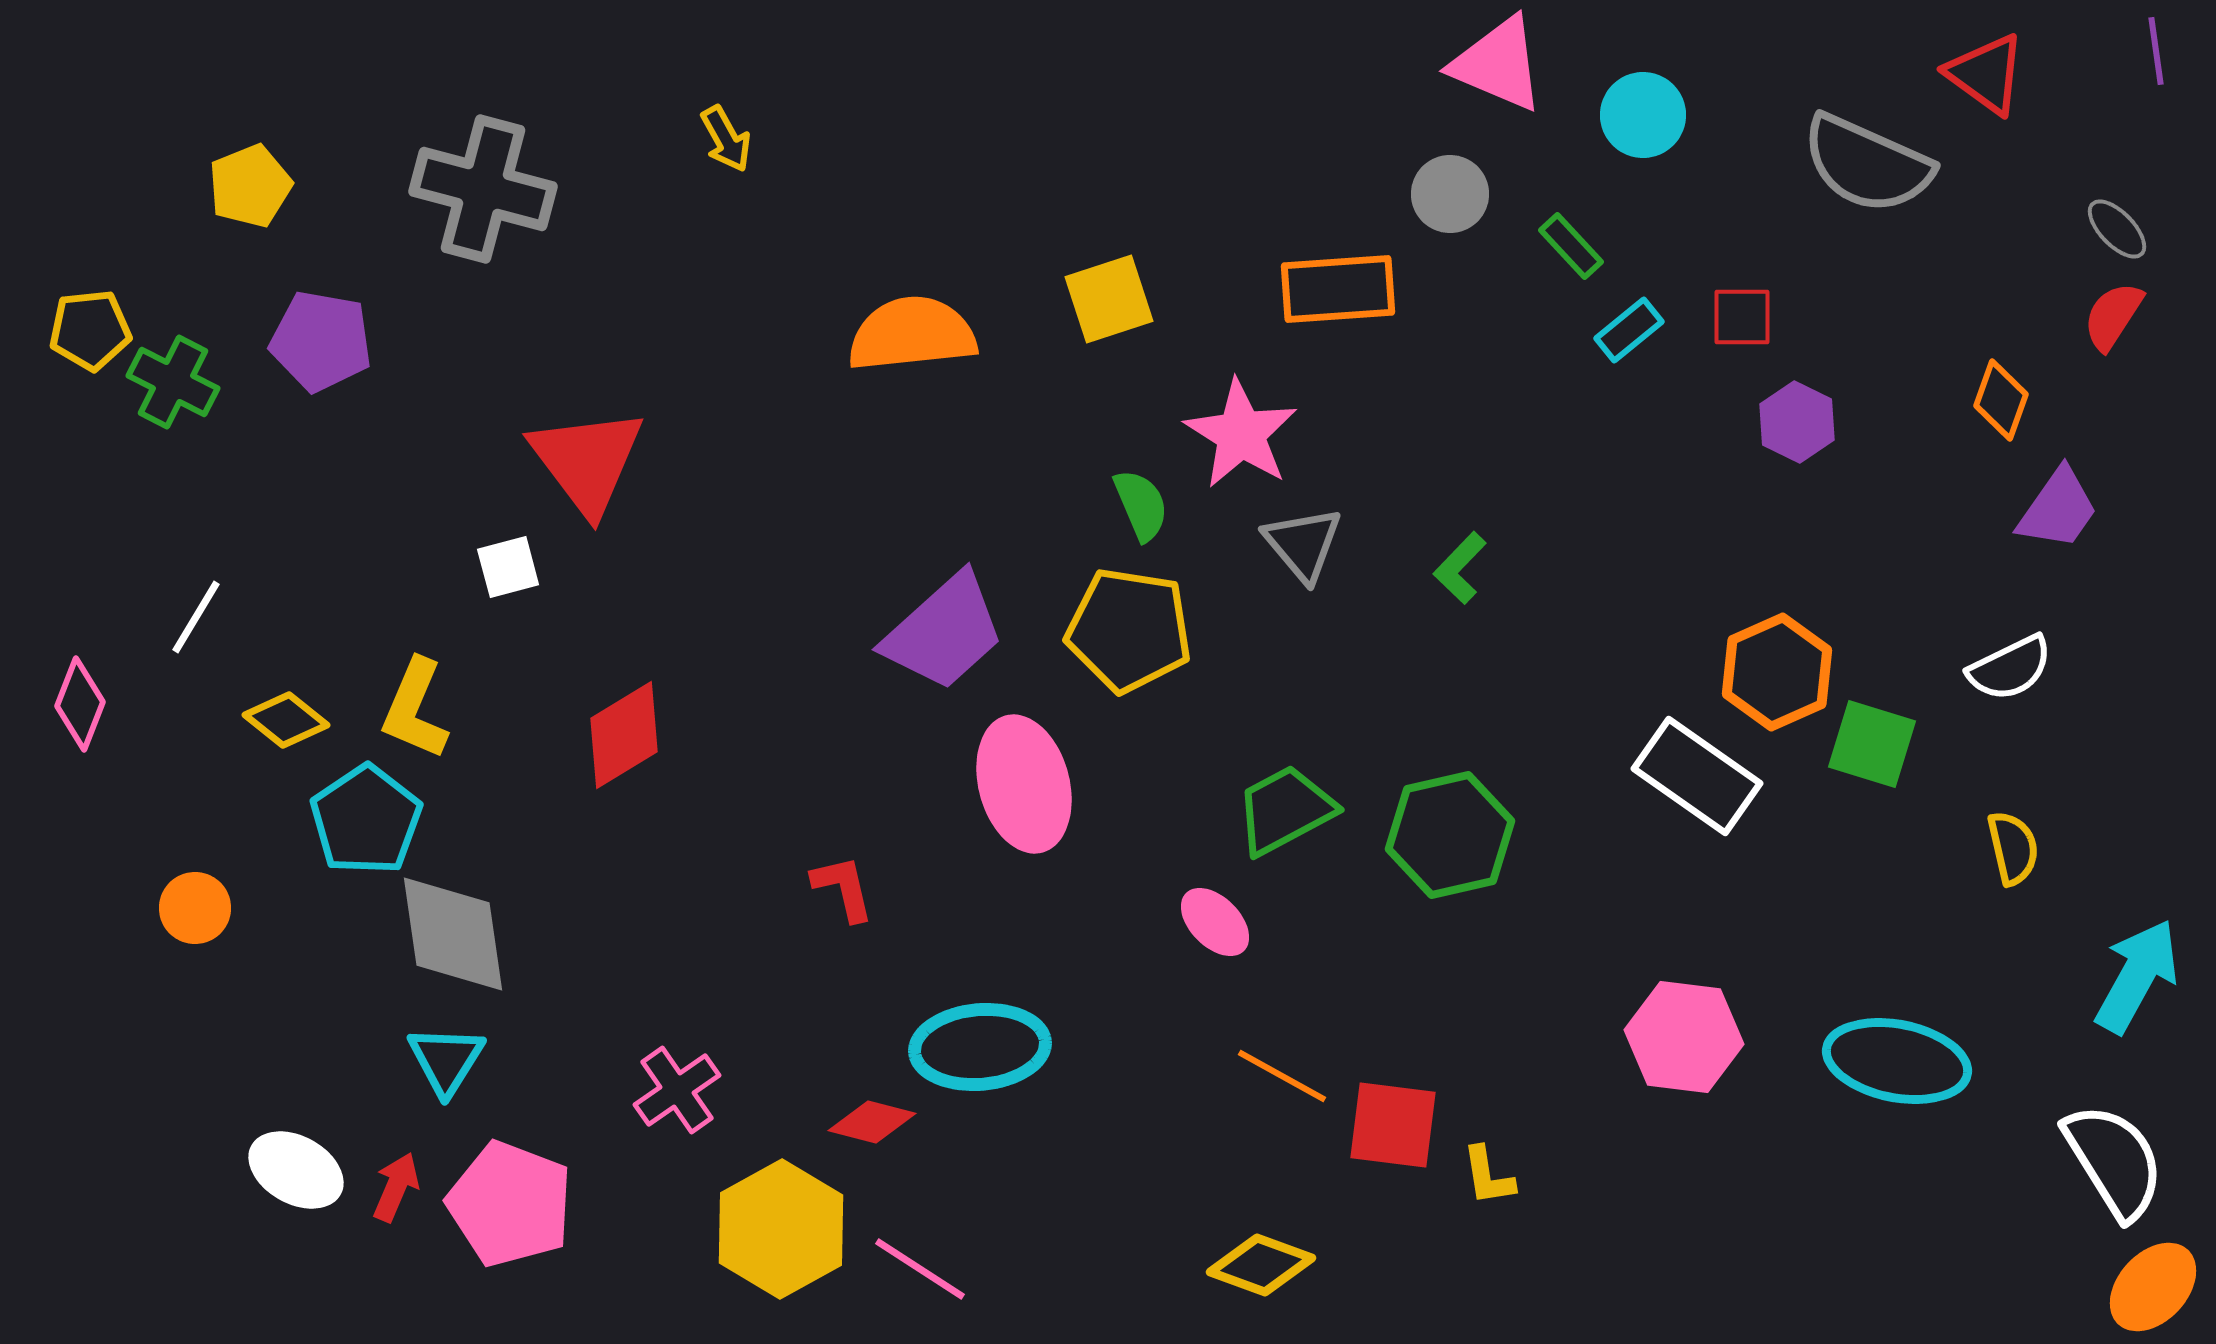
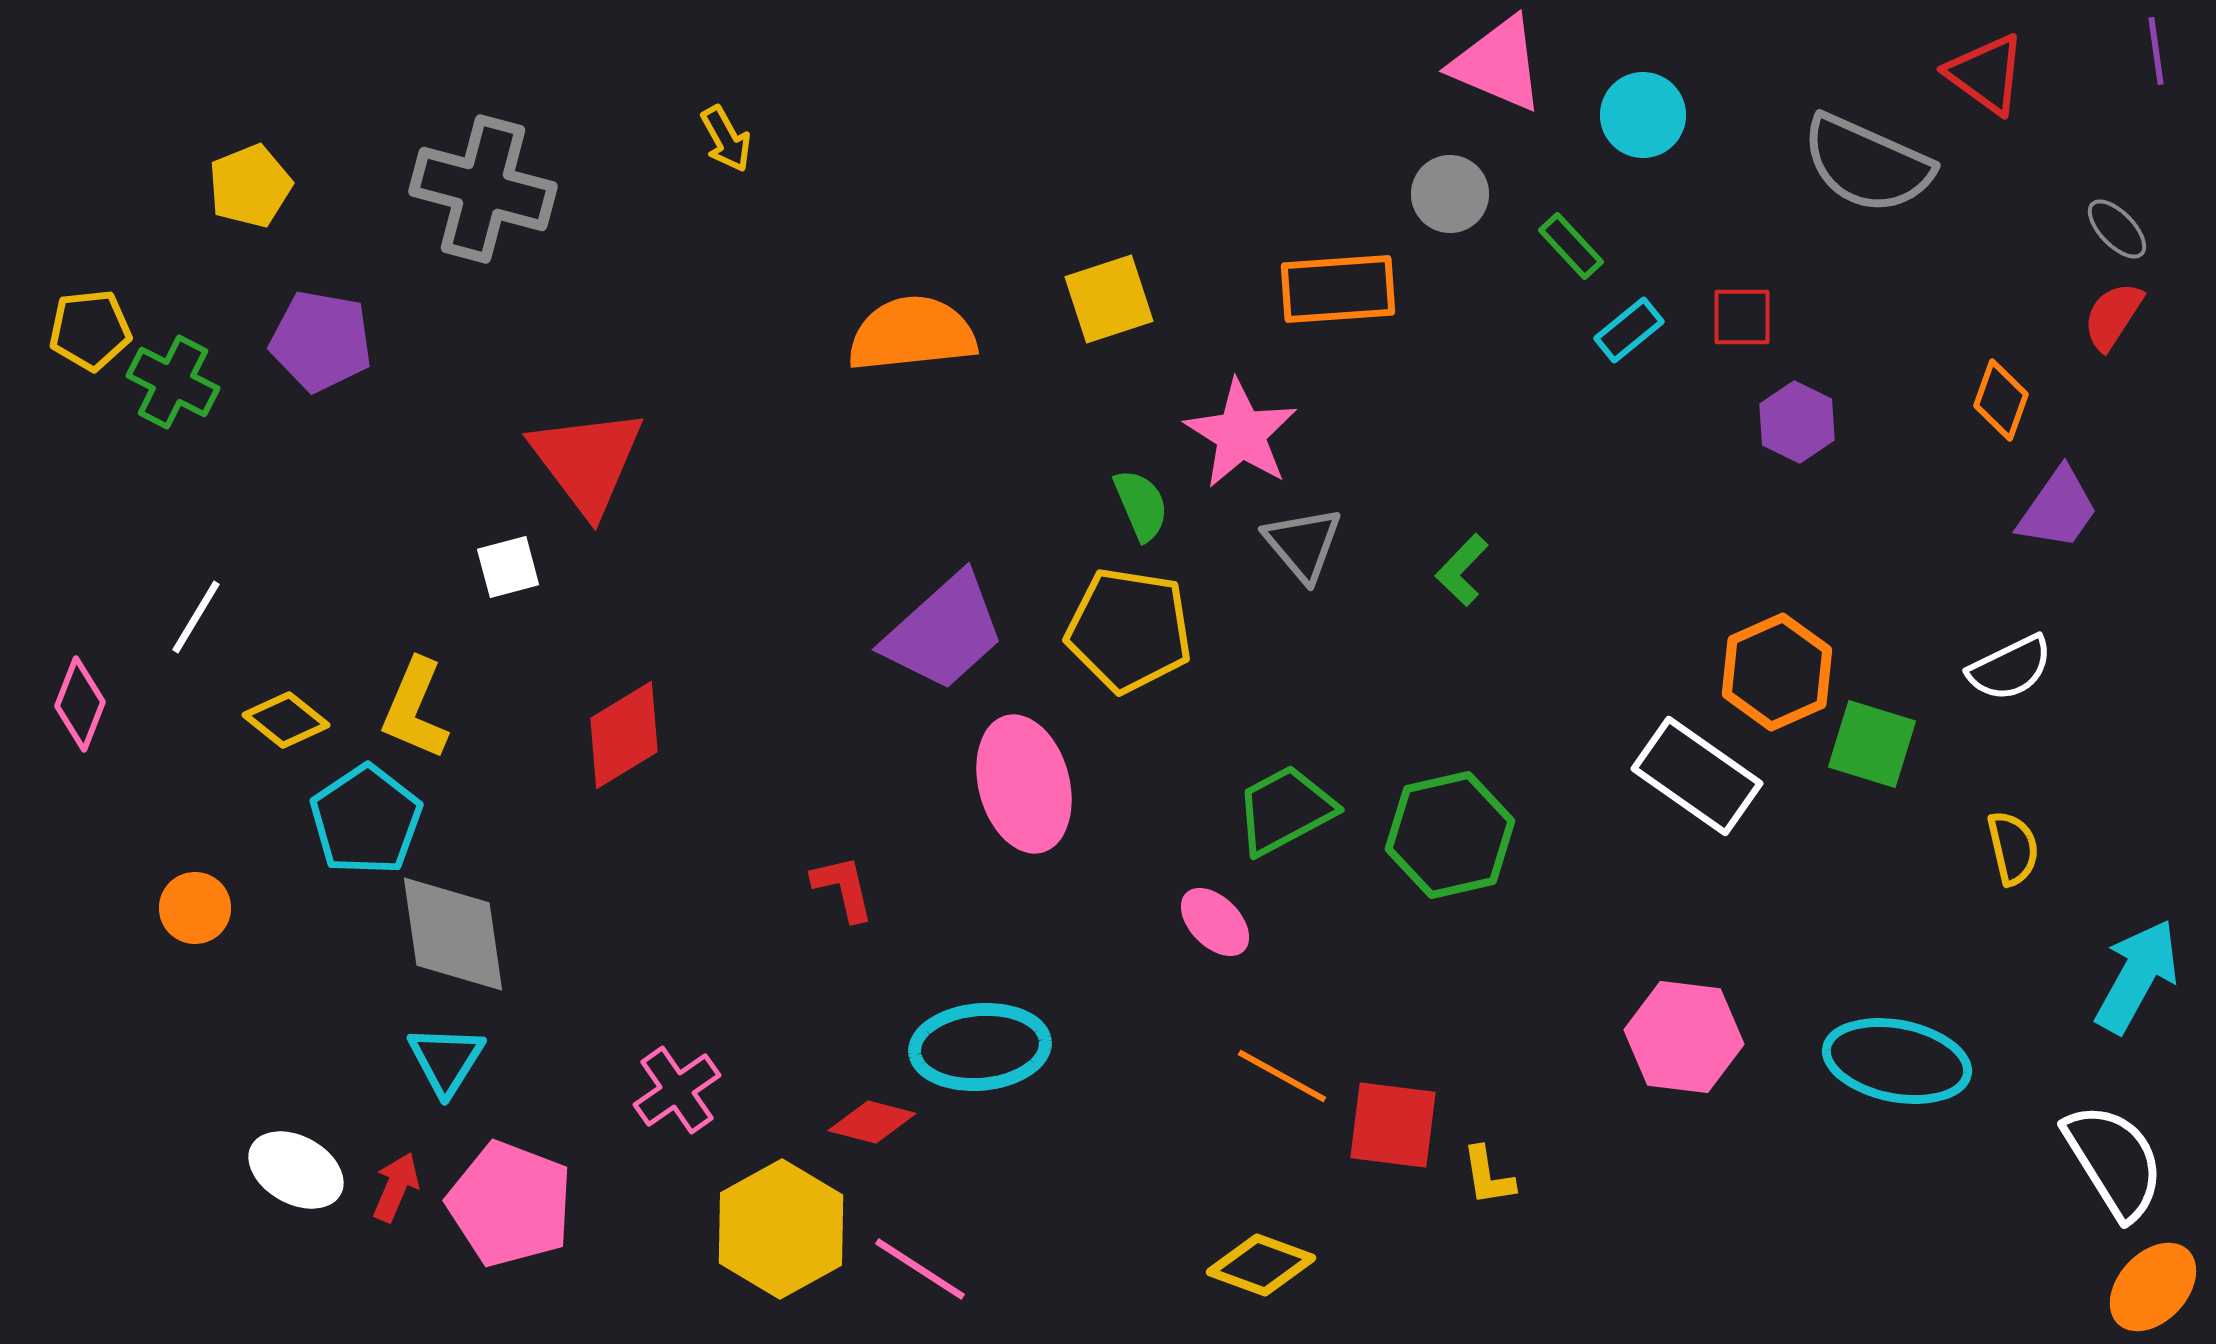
green L-shape at (1460, 568): moved 2 px right, 2 px down
